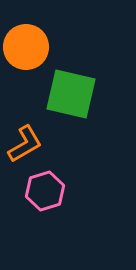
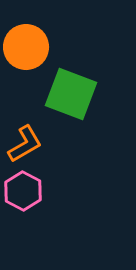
green square: rotated 8 degrees clockwise
pink hexagon: moved 22 px left; rotated 15 degrees counterclockwise
